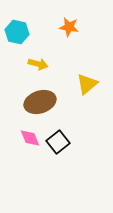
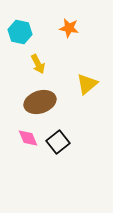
orange star: moved 1 px down
cyan hexagon: moved 3 px right
yellow arrow: rotated 48 degrees clockwise
pink diamond: moved 2 px left
